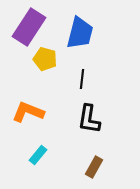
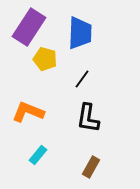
blue trapezoid: rotated 12 degrees counterclockwise
black line: rotated 30 degrees clockwise
black L-shape: moved 1 px left, 1 px up
brown rectangle: moved 3 px left
